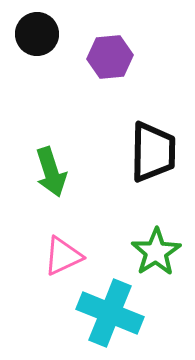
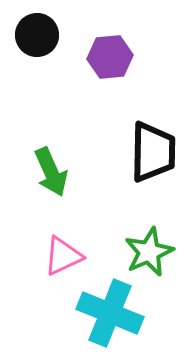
black circle: moved 1 px down
green arrow: rotated 6 degrees counterclockwise
green star: moved 7 px left; rotated 9 degrees clockwise
